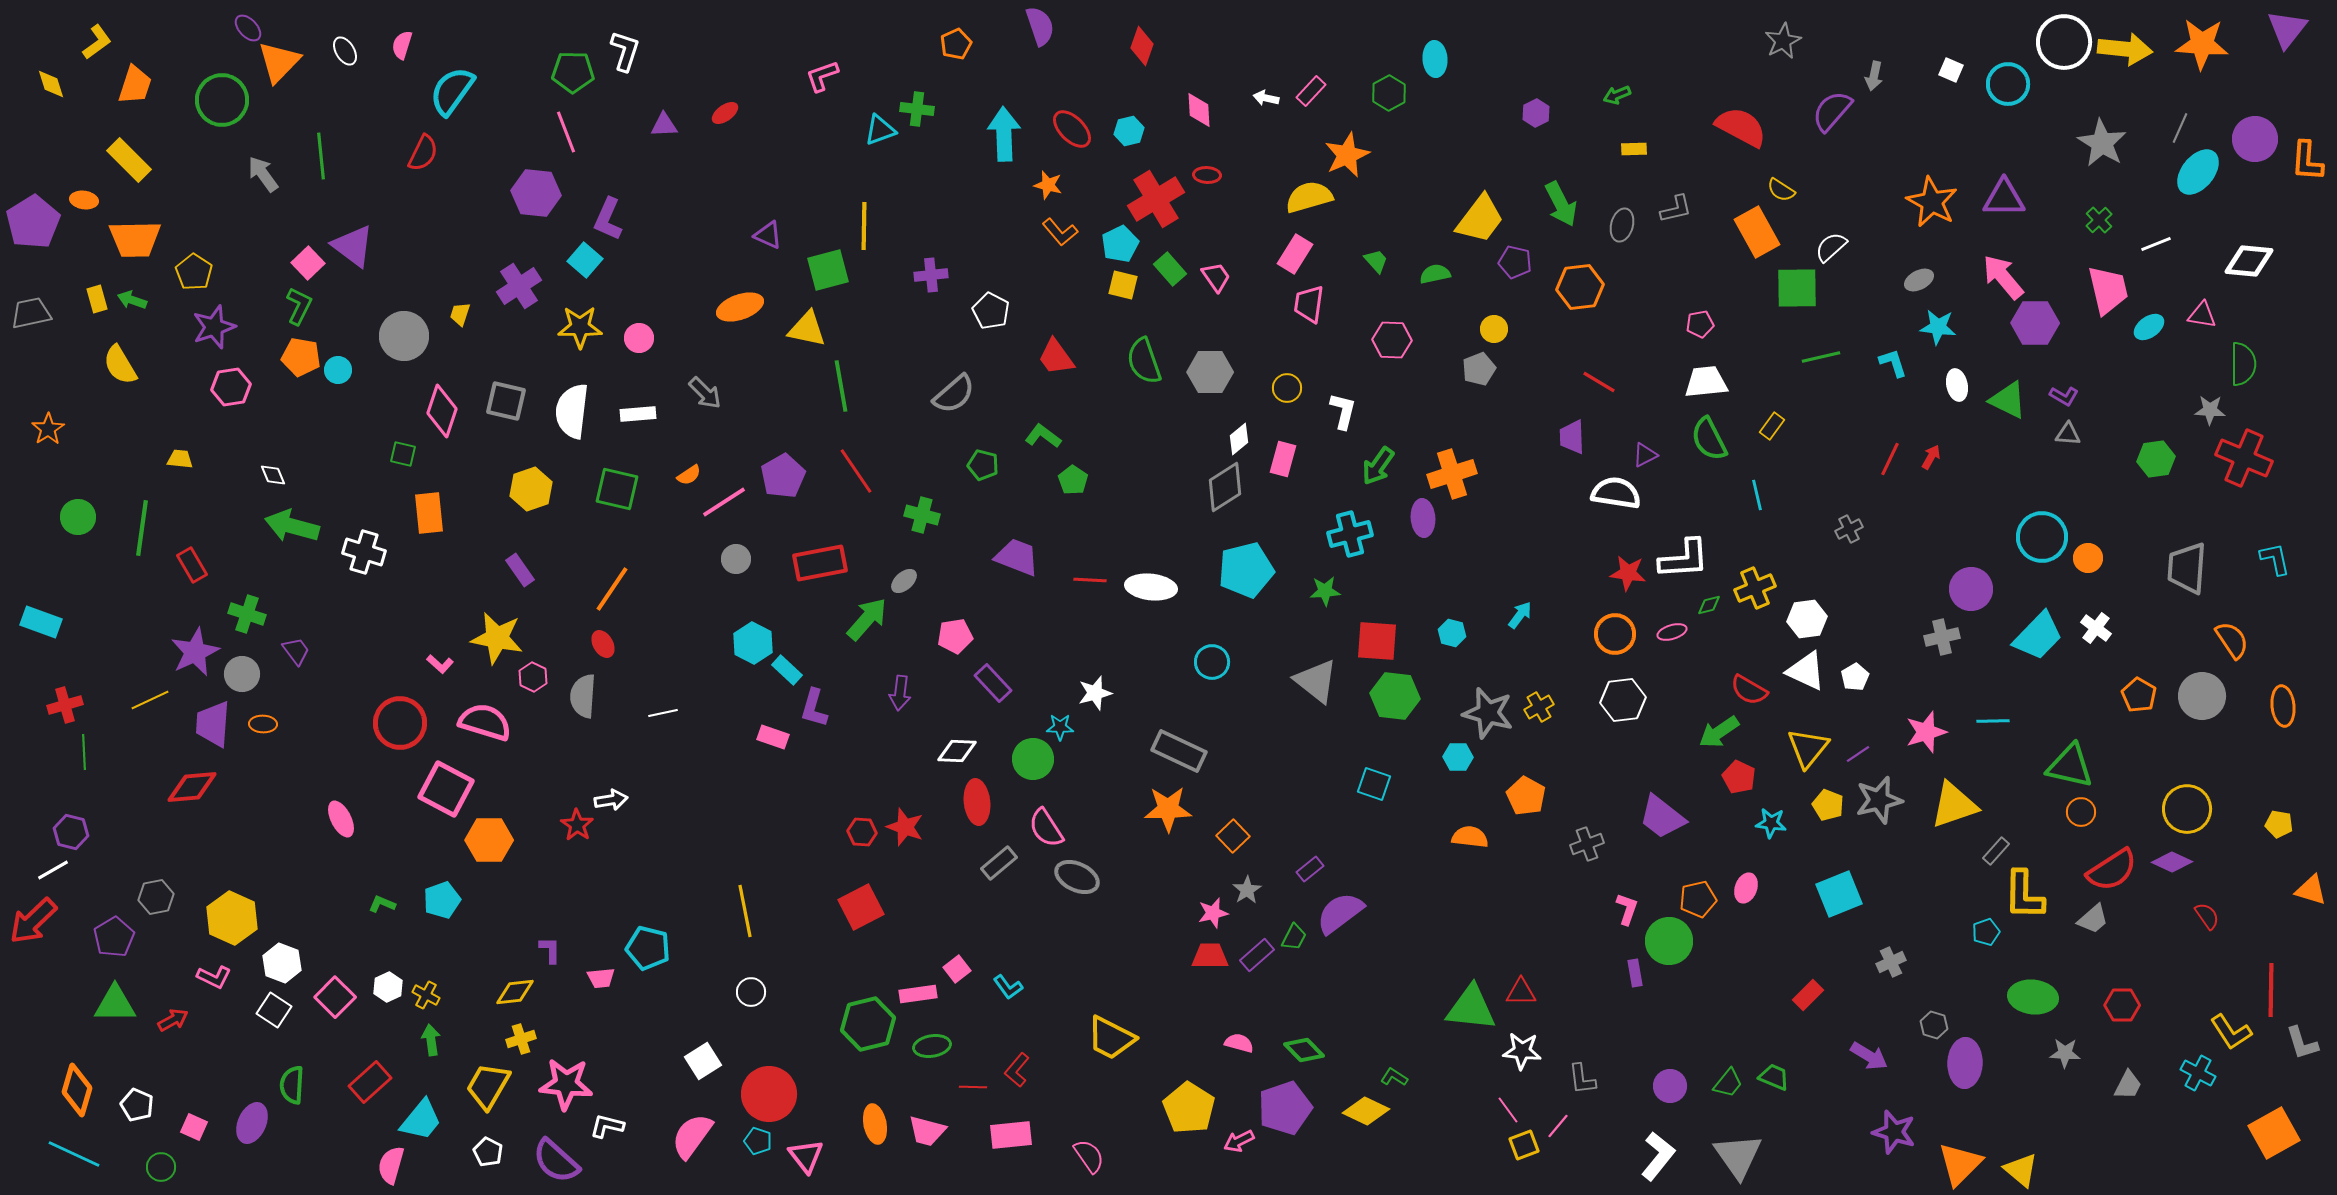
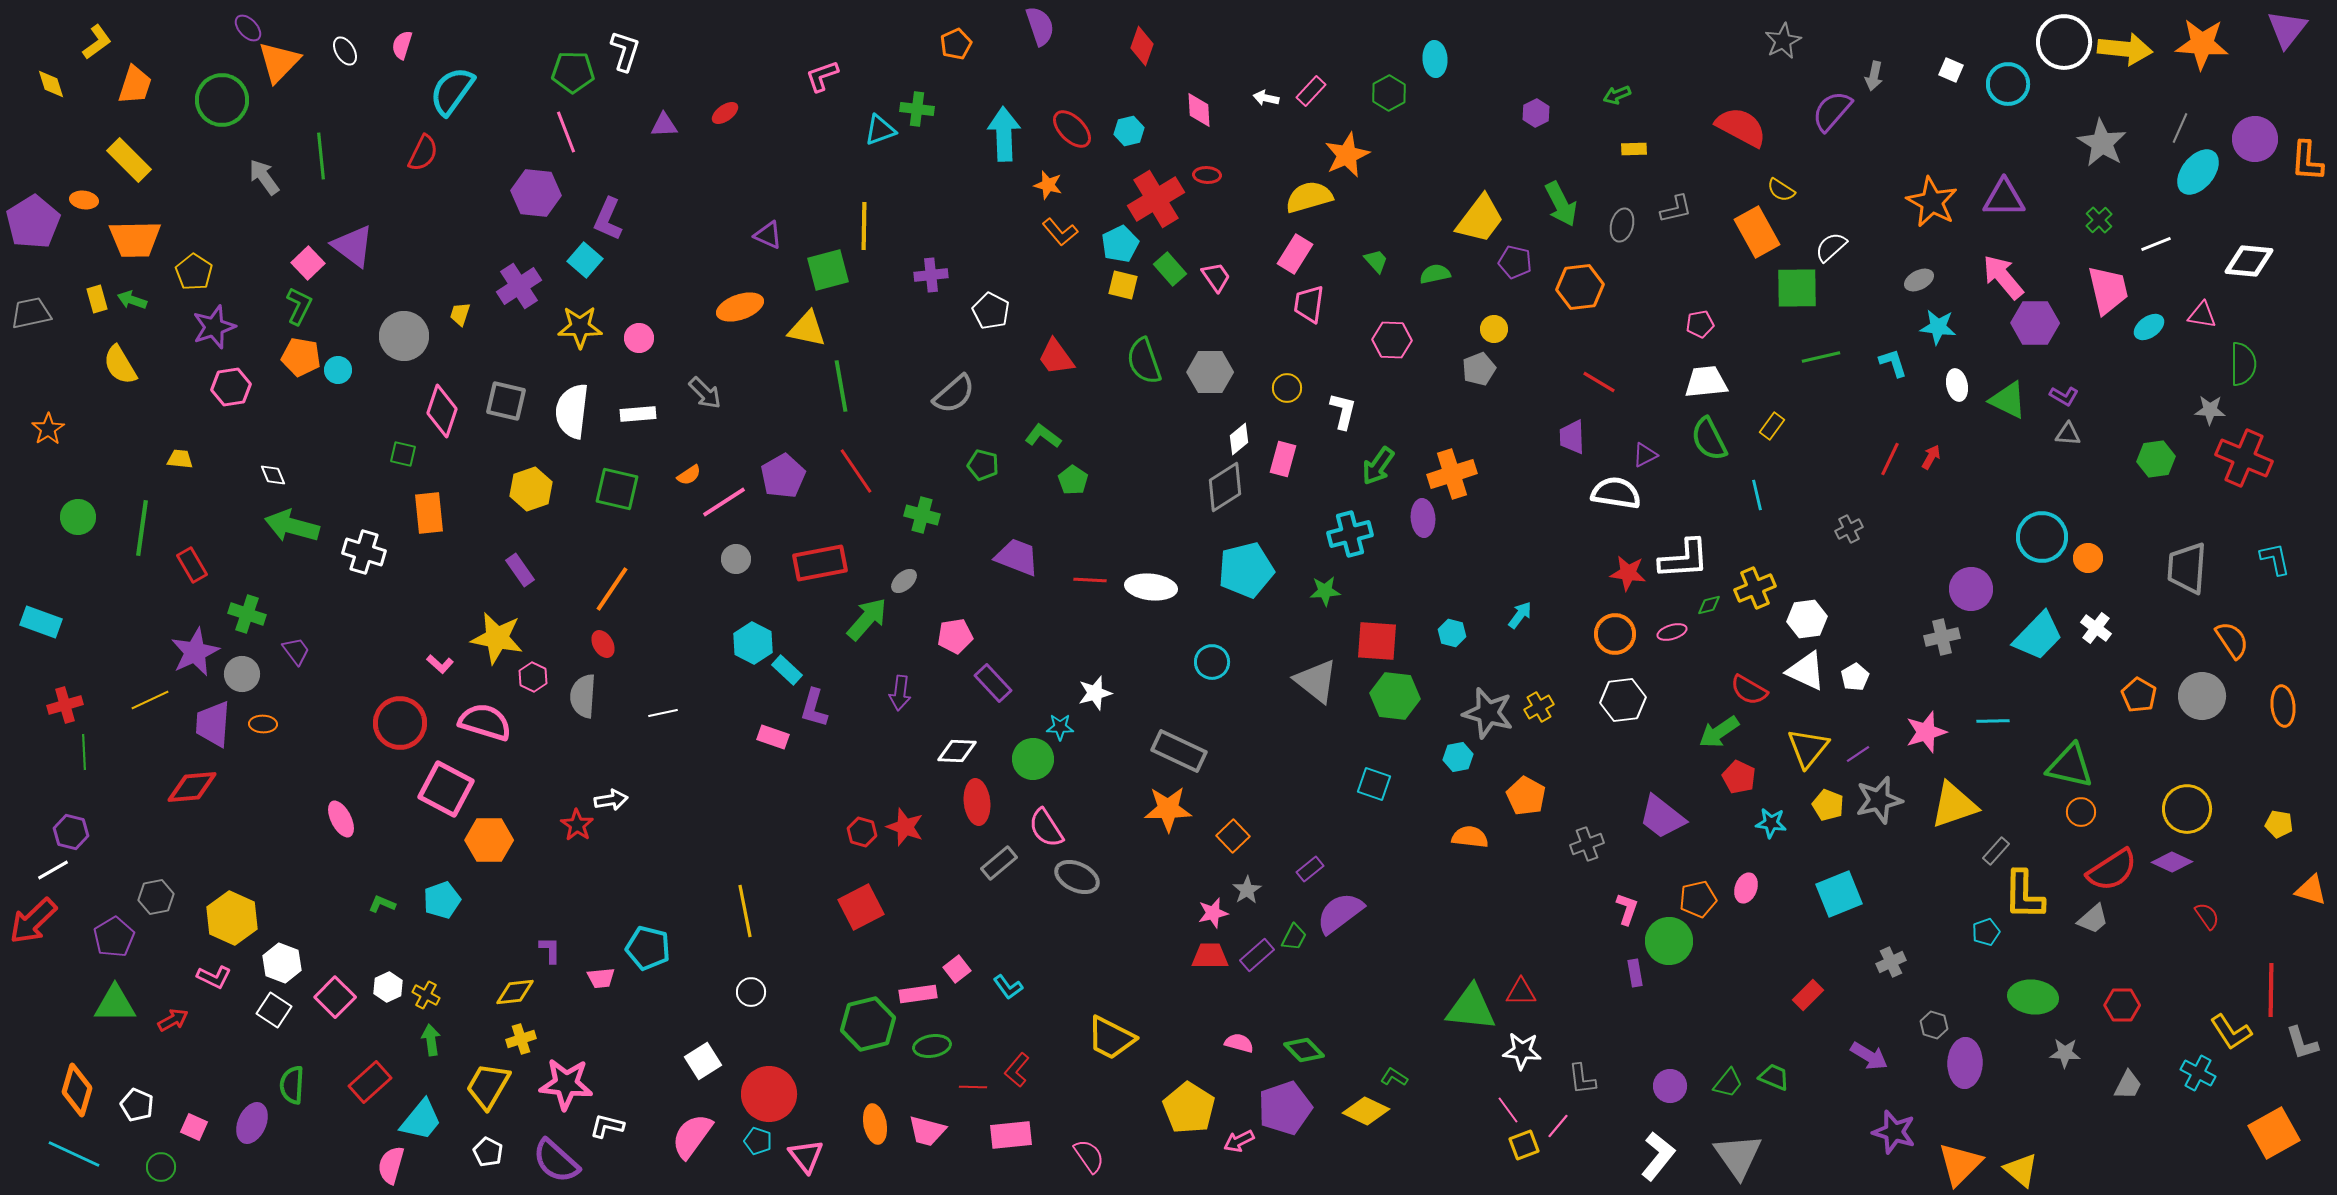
gray arrow at (263, 174): moved 1 px right, 3 px down
cyan hexagon at (1458, 757): rotated 12 degrees counterclockwise
red hexagon at (862, 832): rotated 12 degrees clockwise
